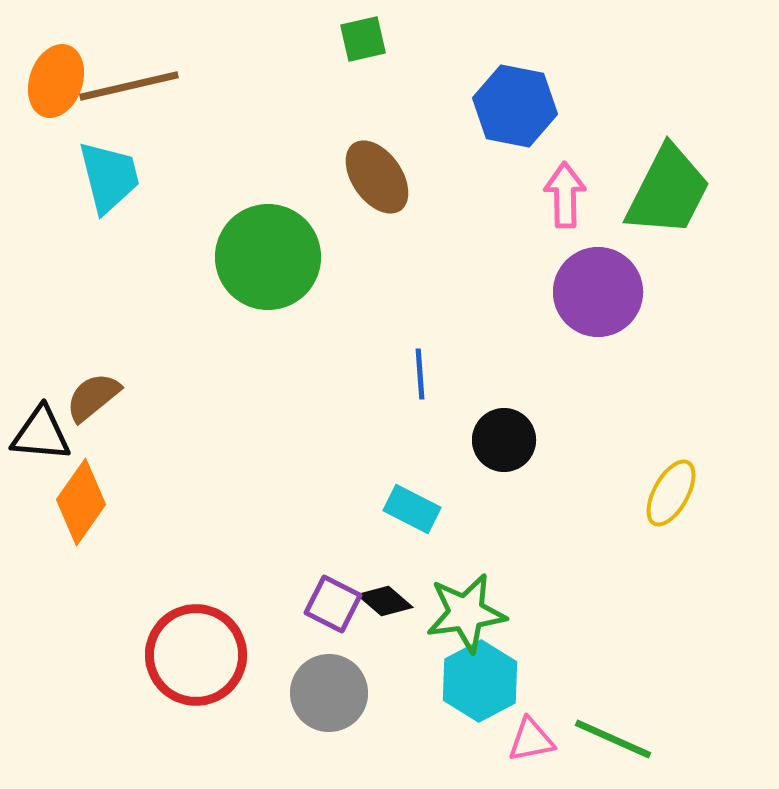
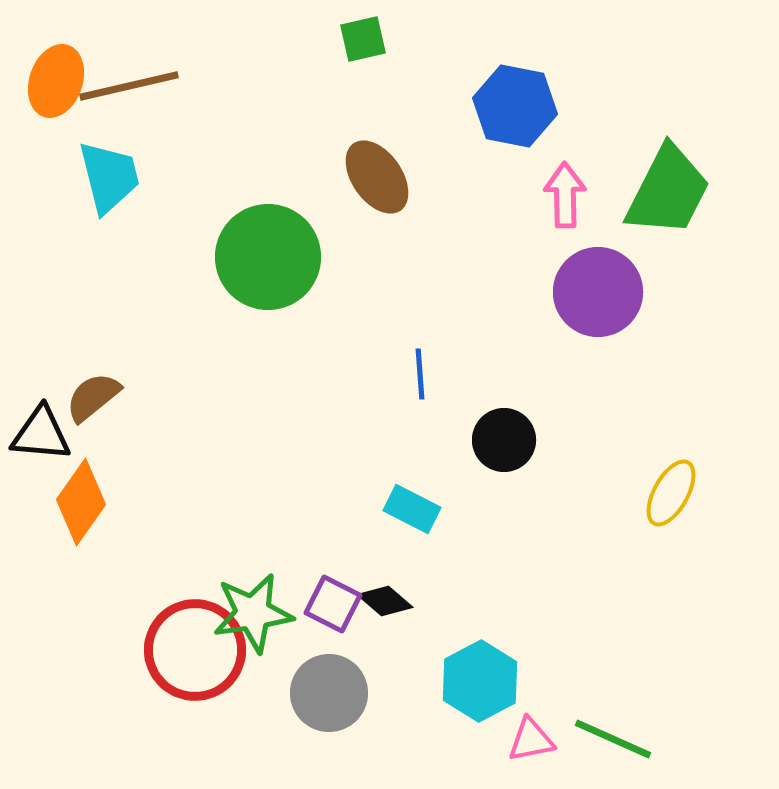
green star: moved 213 px left
red circle: moved 1 px left, 5 px up
